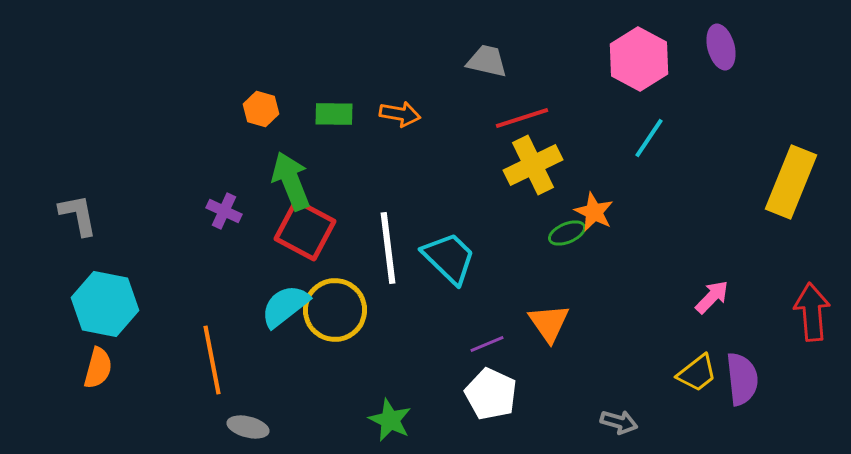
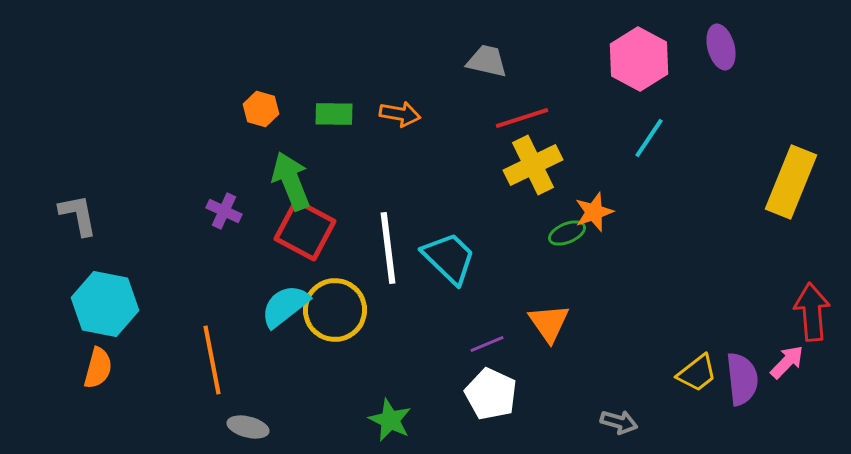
orange star: rotated 27 degrees clockwise
pink arrow: moved 75 px right, 65 px down
